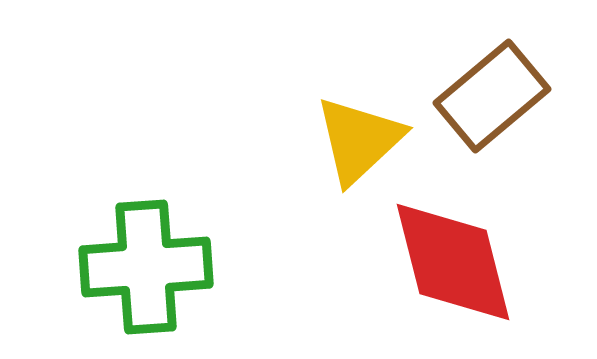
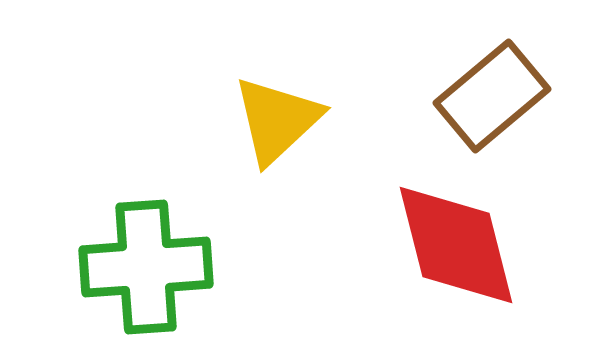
yellow triangle: moved 82 px left, 20 px up
red diamond: moved 3 px right, 17 px up
